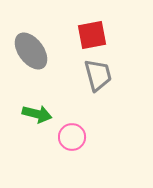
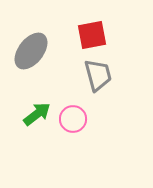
gray ellipse: rotated 75 degrees clockwise
green arrow: rotated 52 degrees counterclockwise
pink circle: moved 1 px right, 18 px up
